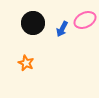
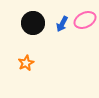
blue arrow: moved 5 px up
orange star: rotated 21 degrees clockwise
